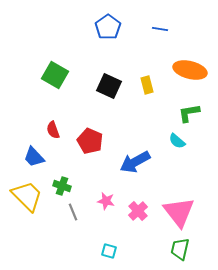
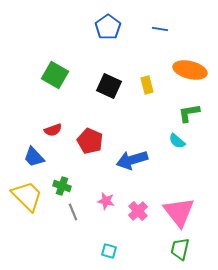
red semicircle: rotated 90 degrees counterclockwise
blue arrow: moved 3 px left, 2 px up; rotated 12 degrees clockwise
